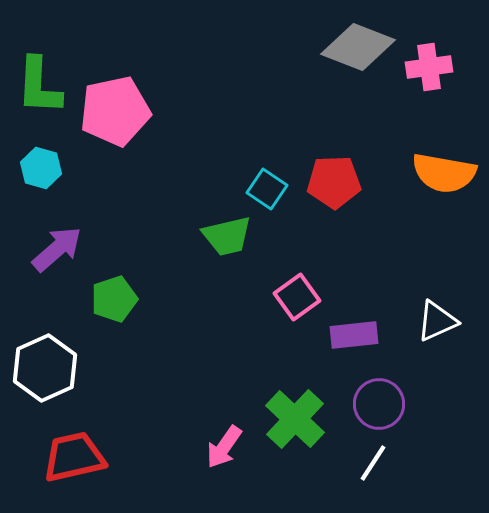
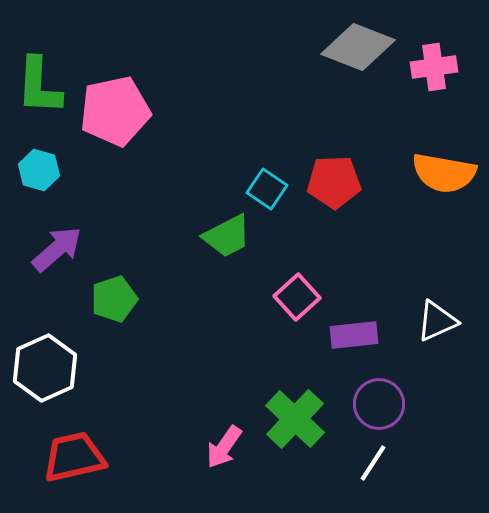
pink cross: moved 5 px right
cyan hexagon: moved 2 px left, 2 px down
green trapezoid: rotated 14 degrees counterclockwise
pink square: rotated 6 degrees counterclockwise
